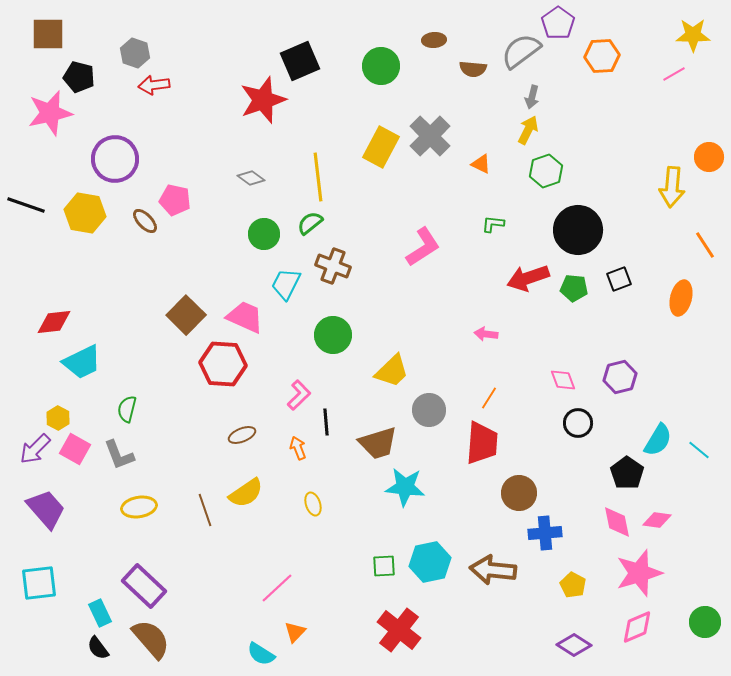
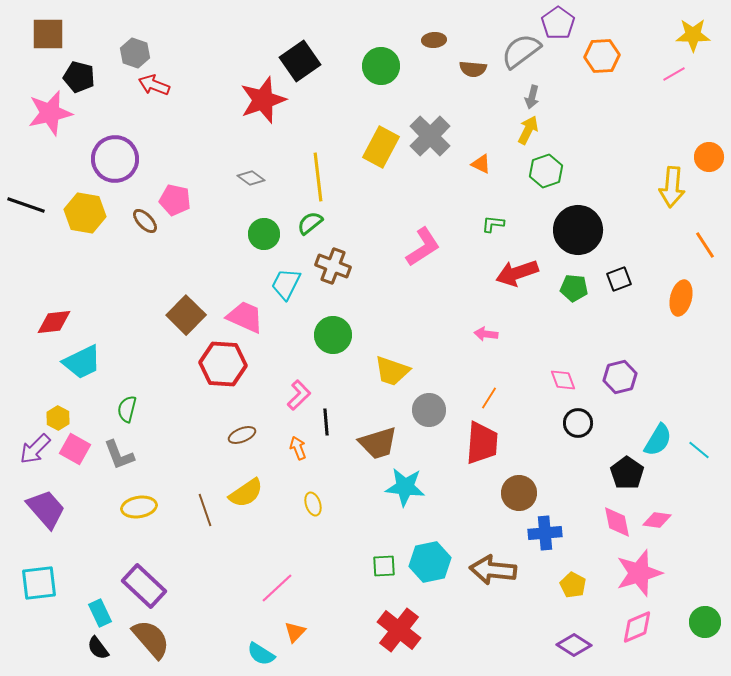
black square at (300, 61): rotated 12 degrees counterclockwise
red arrow at (154, 85): rotated 28 degrees clockwise
red arrow at (528, 278): moved 11 px left, 5 px up
yellow trapezoid at (392, 371): rotated 63 degrees clockwise
